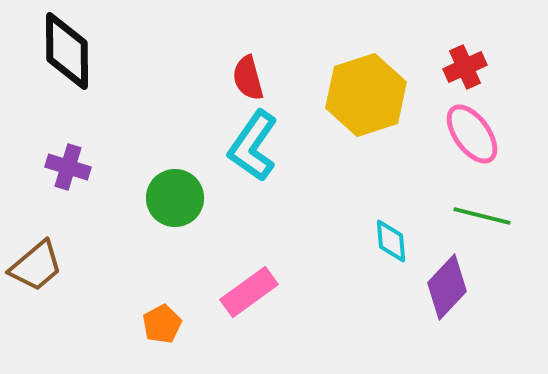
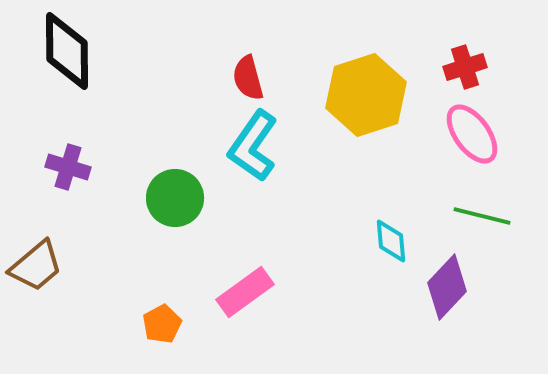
red cross: rotated 6 degrees clockwise
pink rectangle: moved 4 px left
